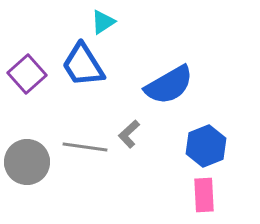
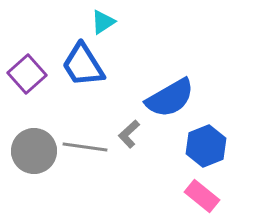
blue semicircle: moved 1 px right, 13 px down
gray circle: moved 7 px right, 11 px up
pink rectangle: moved 2 px left, 1 px down; rotated 48 degrees counterclockwise
